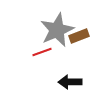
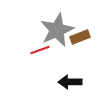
brown rectangle: moved 1 px right, 1 px down
red line: moved 2 px left, 2 px up
